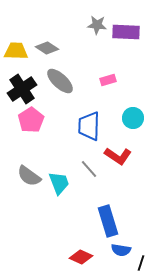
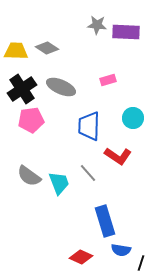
gray ellipse: moved 1 px right, 6 px down; rotated 20 degrees counterclockwise
pink pentagon: rotated 25 degrees clockwise
gray line: moved 1 px left, 4 px down
blue rectangle: moved 3 px left
